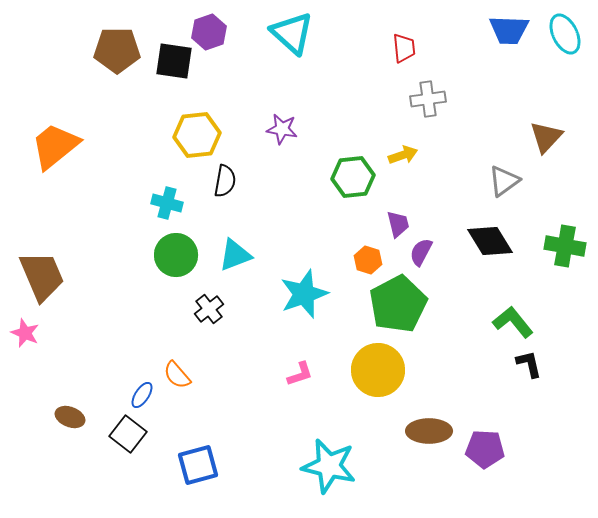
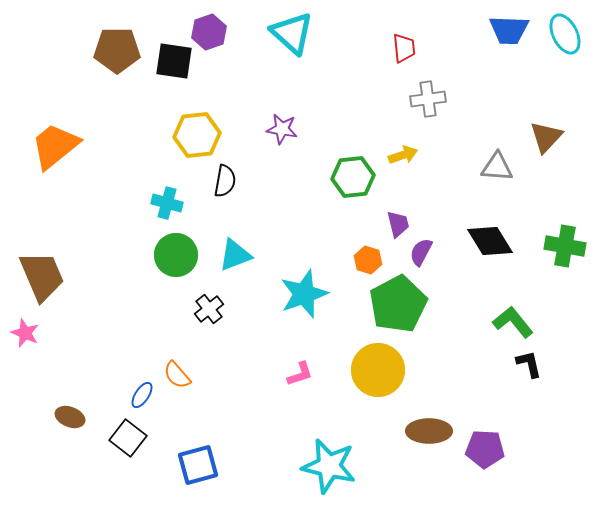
gray triangle at (504, 181): moved 7 px left, 14 px up; rotated 40 degrees clockwise
black square at (128, 434): moved 4 px down
